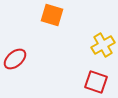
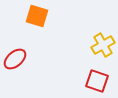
orange square: moved 15 px left, 1 px down
red square: moved 1 px right, 1 px up
